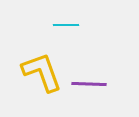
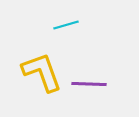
cyan line: rotated 15 degrees counterclockwise
